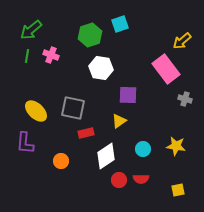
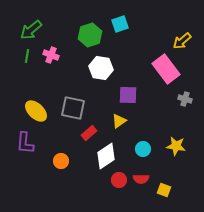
red rectangle: moved 3 px right; rotated 28 degrees counterclockwise
yellow square: moved 14 px left; rotated 32 degrees clockwise
